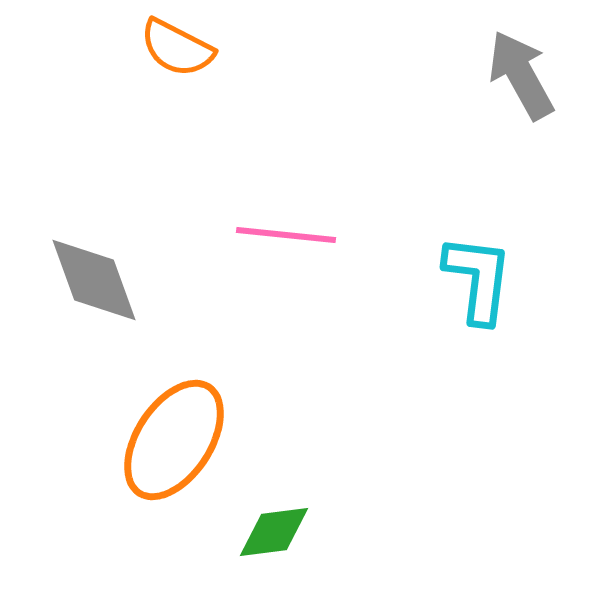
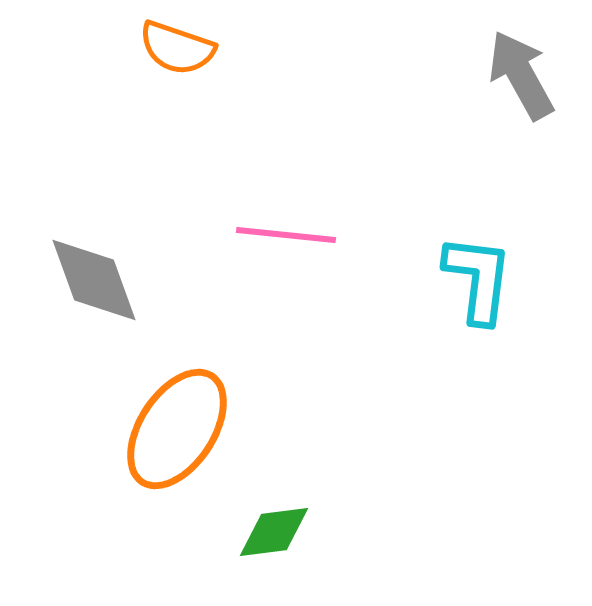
orange semicircle: rotated 8 degrees counterclockwise
orange ellipse: moved 3 px right, 11 px up
